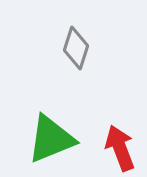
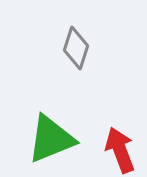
red arrow: moved 2 px down
